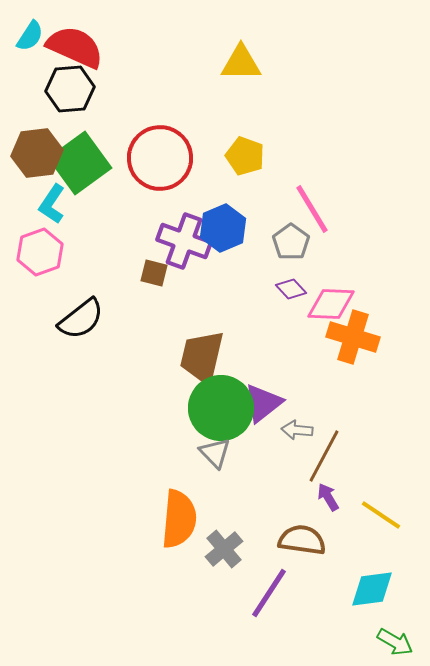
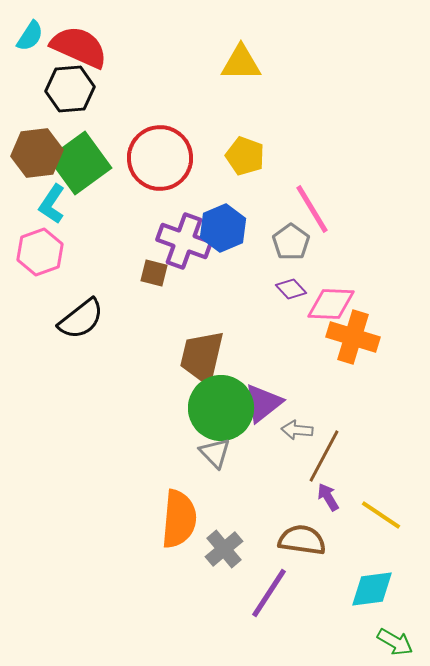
red semicircle: moved 4 px right
